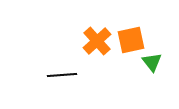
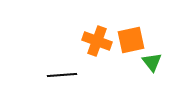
orange cross: rotated 28 degrees counterclockwise
